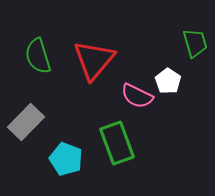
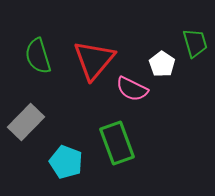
white pentagon: moved 6 px left, 17 px up
pink semicircle: moved 5 px left, 7 px up
cyan pentagon: moved 3 px down
